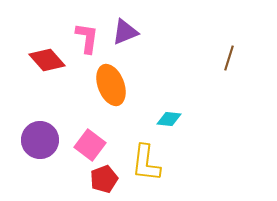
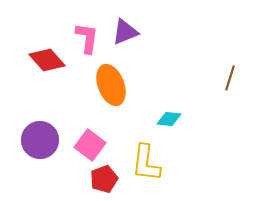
brown line: moved 1 px right, 20 px down
